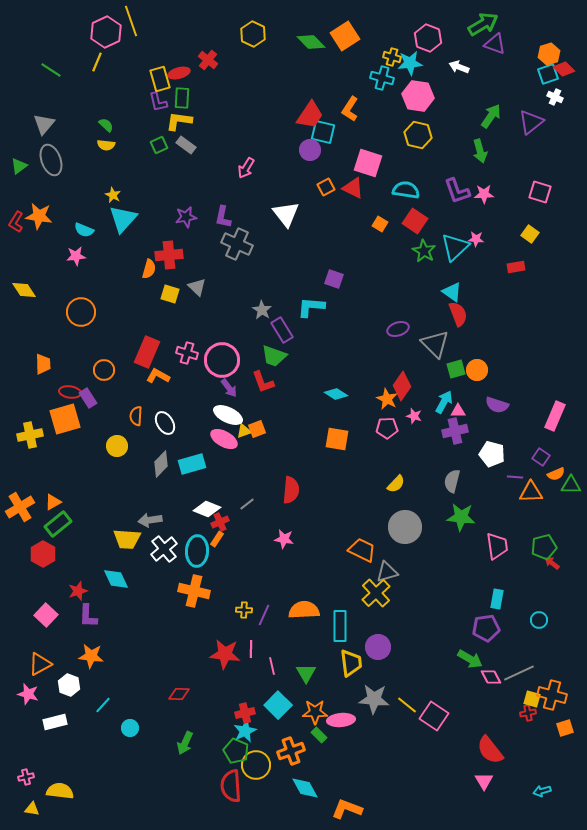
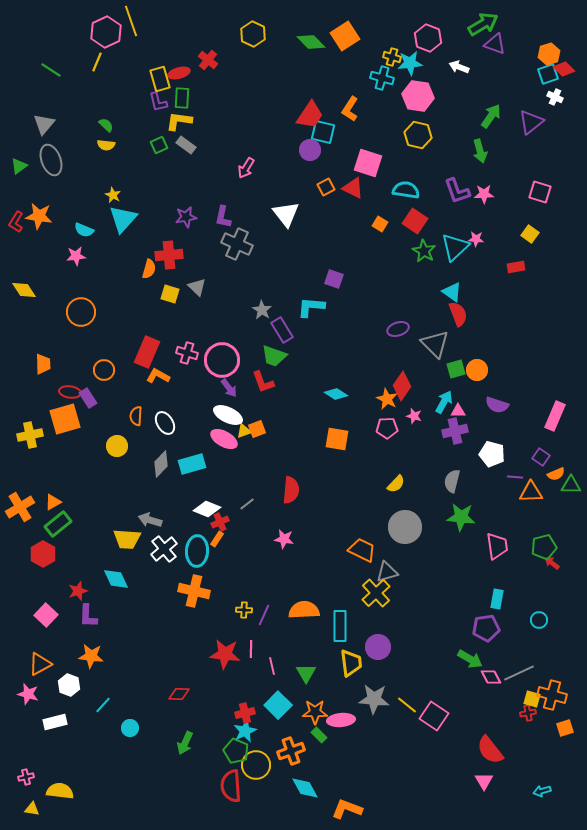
gray arrow at (150, 520): rotated 25 degrees clockwise
